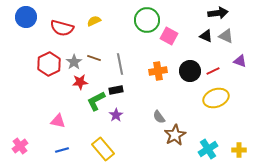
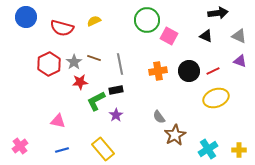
gray triangle: moved 13 px right
black circle: moved 1 px left
